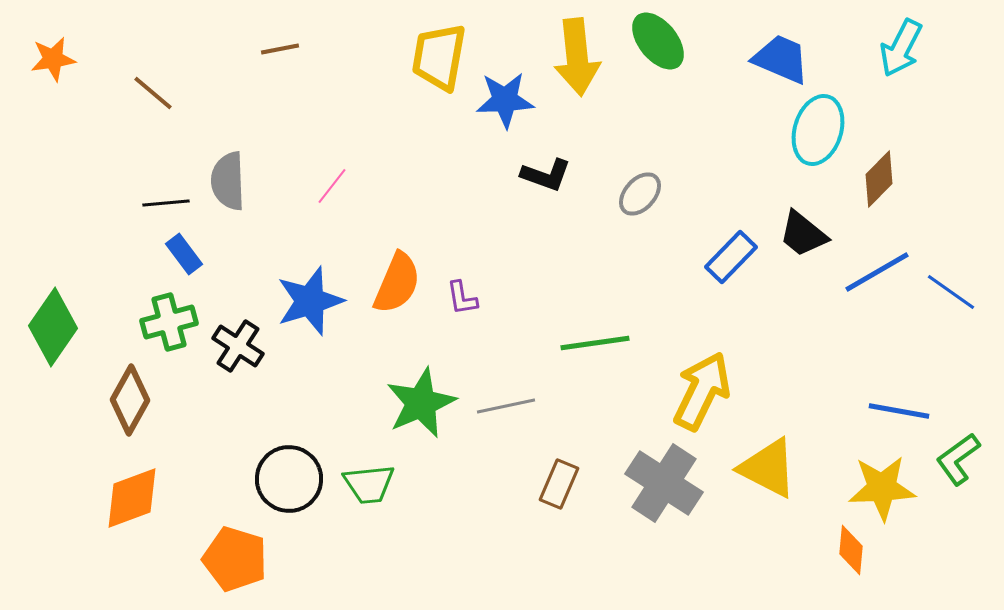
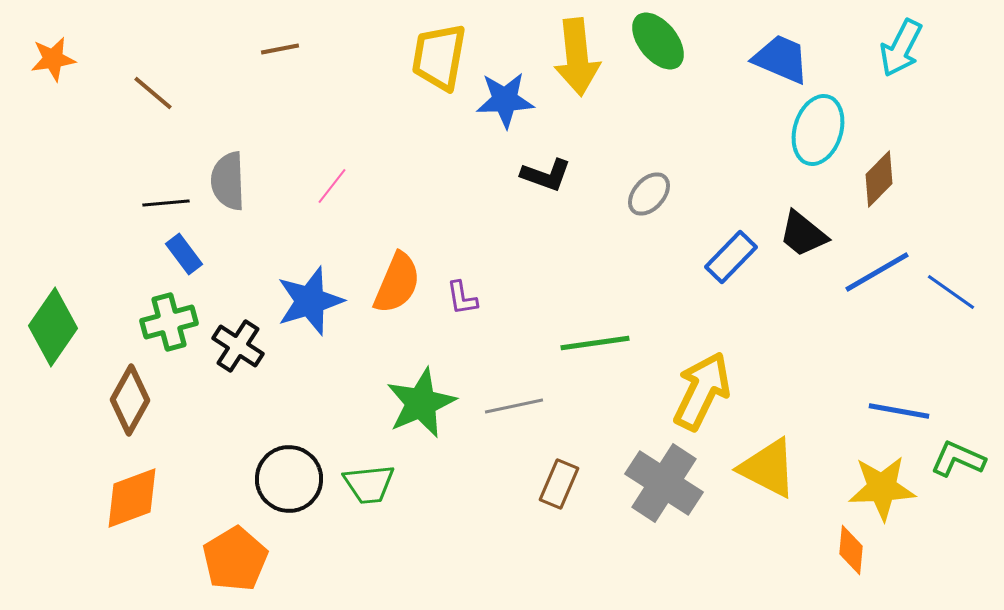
gray ellipse at (640, 194): moved 9 px right
gray line at (506, 406): moved 8 px right
green L-shape at (958, 459): rotated 60 degrees clockwise
orange pentagon at (235, 559): rotated 24 degrees clockwise
